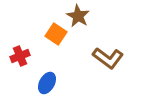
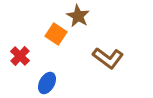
red cross: rotated 24 degrees counterclockwise
